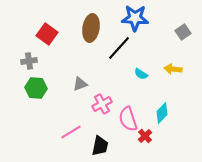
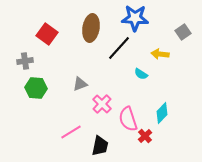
gray cross: moved 4 px left
yellow arrow: moved 13 px left, 15 px up
pink cross: rotated 18 degrees counterclockwise
